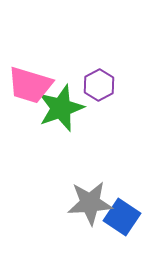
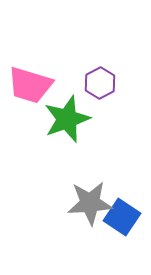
purple hexagon: moved 1 px right, 2 px up
green star: moved 6 px right, 11 px down
